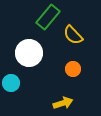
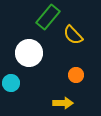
orange circle: moved 3 px right, 6 px down
yellow arrow: rotated 18 degrees clockwise
